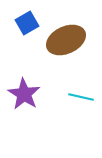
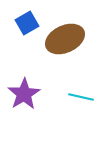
brown ellipse: moved 1 px left, 1 px up
purple star: rotated 8 degrees clockwise
